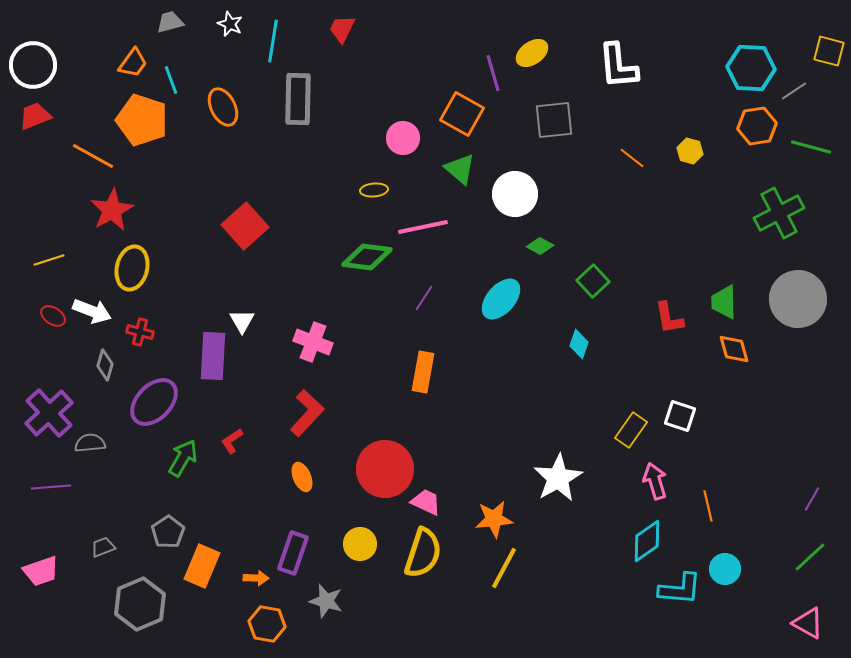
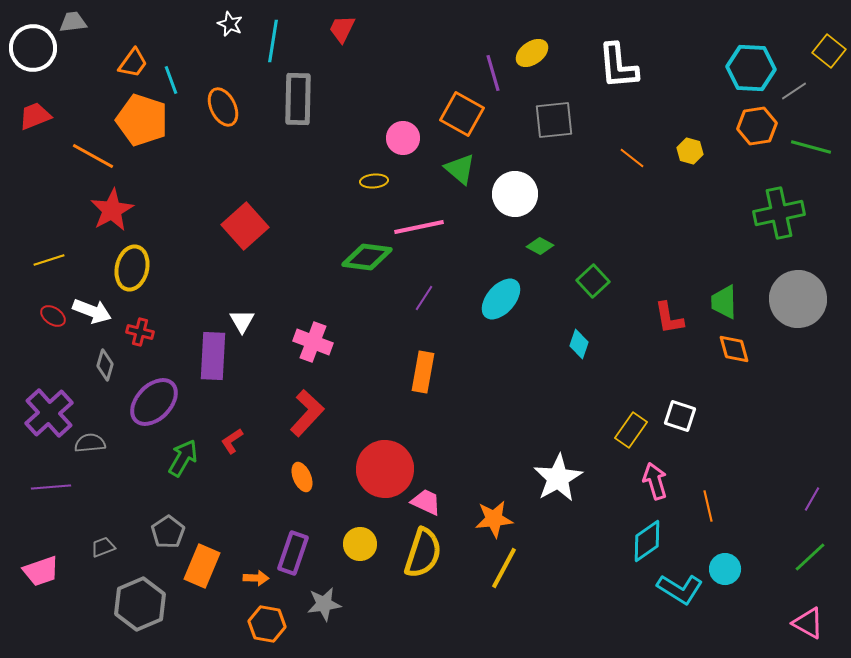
gray trapezoid at (170, 22): moved 97 px left; rotated 8 degrees clockwise
yellow square at (829, 51): rotated 24 degrees clockwise
white circle at (33, 65): moved 17 px up
yellow ellipse at (374, 190): moved 9 px up
green cross at (779, 213): rotated 15 degrees clockwise
pink line at (423, 227): moved 4 px left
cyan L-shape at (680, 589): rotated 27 degrees clockwise
gray star at (326, 601): moved 2 px left, 3 px down; rotated 24 degrees counterclockwise
